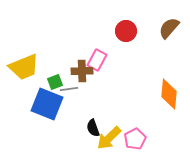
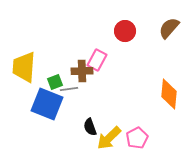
red circle: moved 1 px left
yellow trapezoid: rotated 116 degrees clockwise
black semicircle: moved 3 px left, 1 px up
pink pentagon: moved 2 px right, 1 px up
